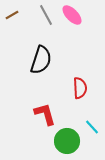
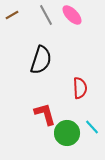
green circle: moved 8 px up
